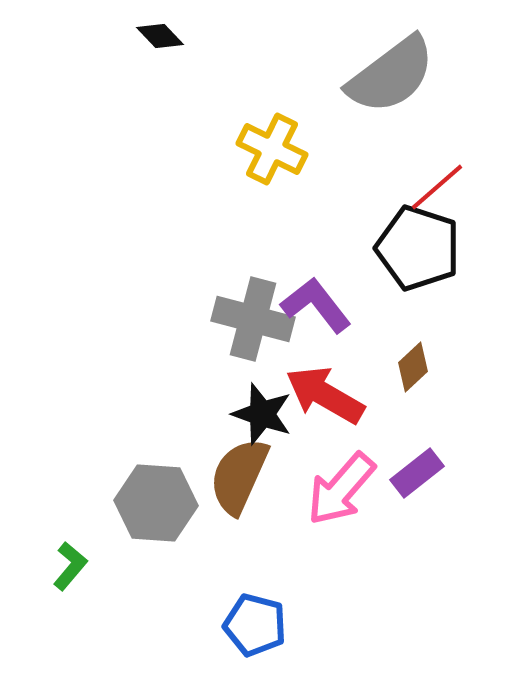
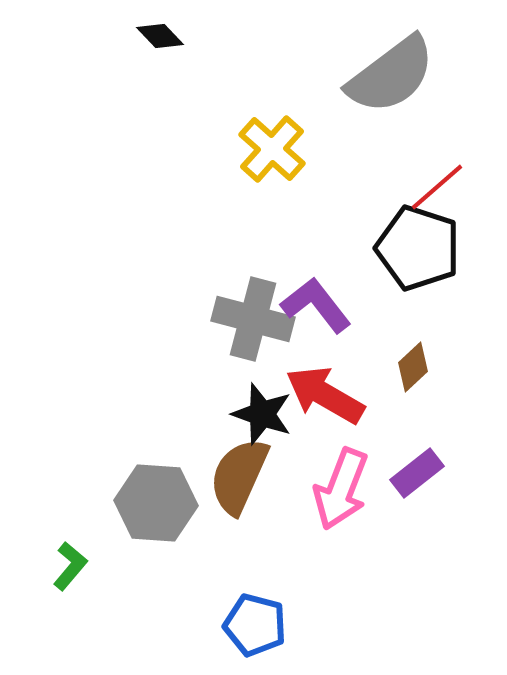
yellow cross: rotated 16 degrees clockwise
pink arrow: rotated 20 degrees counterclockwise
